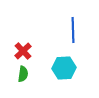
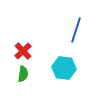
blue line: moved 3 px right; rotated 20 degrees clockwise
cyan hexagon: rotated 10 degrees clockwise
